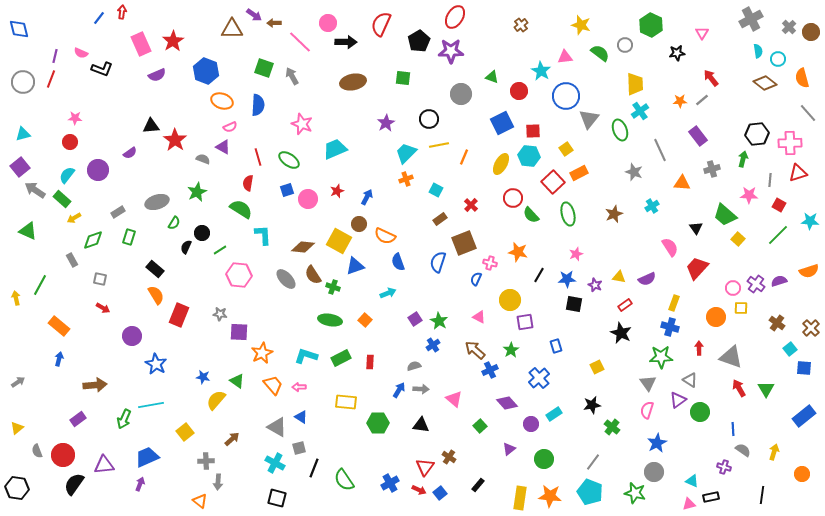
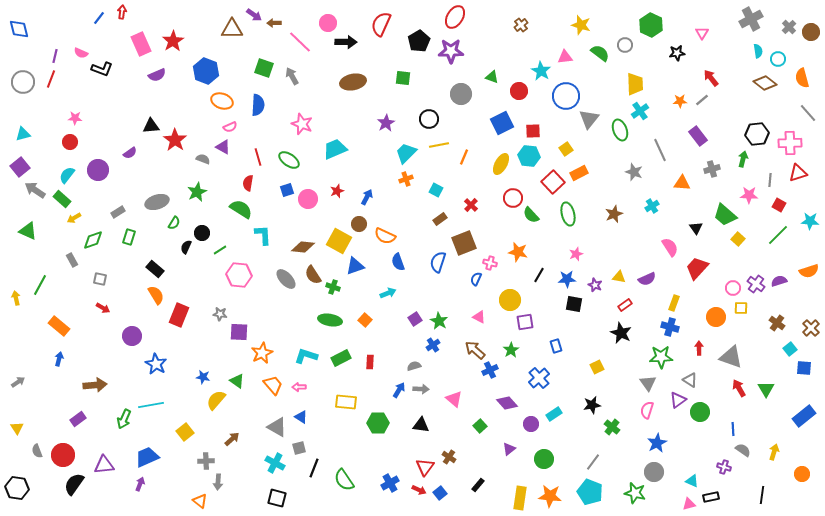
yellow triangle at (17, 428): rotated 24 degrees counterclockwise
